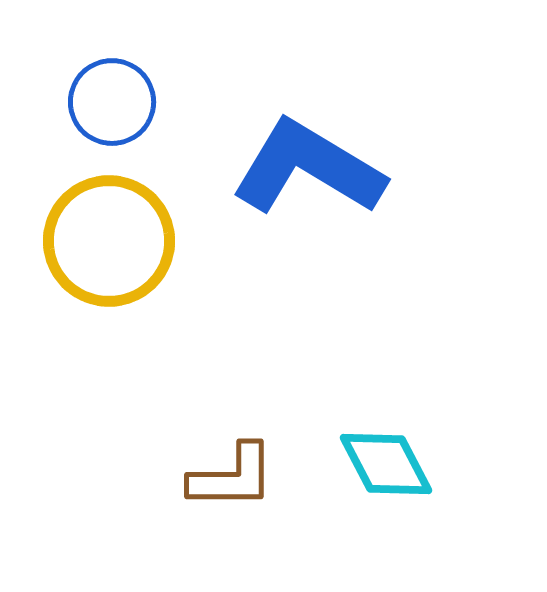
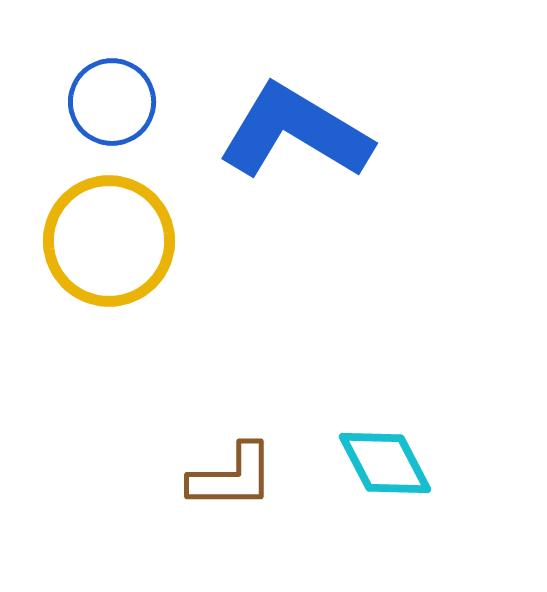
blue L-shape: moved 13 px left, 36 px up
cyan diamond: moved 1 px left, 1 px up
